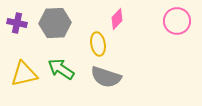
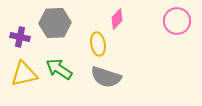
purple cross: moved 3 px right, 14 px down
green arrow: moved 2 px left
